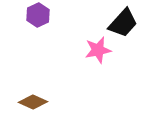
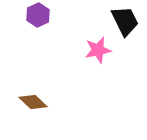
black trapezoid: moved 2 px right, 2 px up; rotated 68 degrees counterclockwise
brown diamond: rotated 20 degrees clockwise
